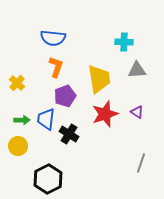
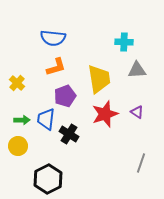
orange L-shape: rotated 55 degrees clockwise
